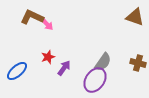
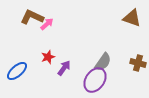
brown triangle: moved 3 px left, 1 px down
pink arrow: rotated 88 degrees counterclockwise
